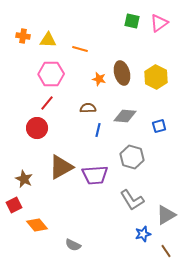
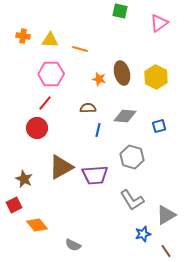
green square: moved 12 px left, 10 px up
yellow triangle: moved 2 px right
red line: moved 2 px left
